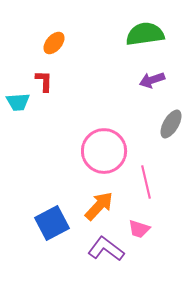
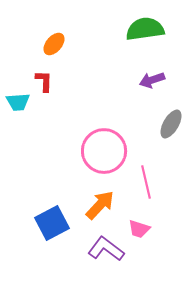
green semicircle: moved 5 px up
orange ellipse: moved 1 px down
orange arrow: moved 1 px right, 1 px up
